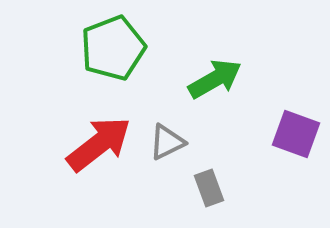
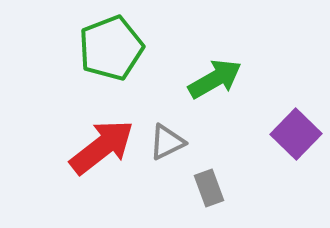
green pentagon: moved 2 px left
purple square: rotated 24 degrees clockwise
red arrow: moved 3 px right, 3 px down
